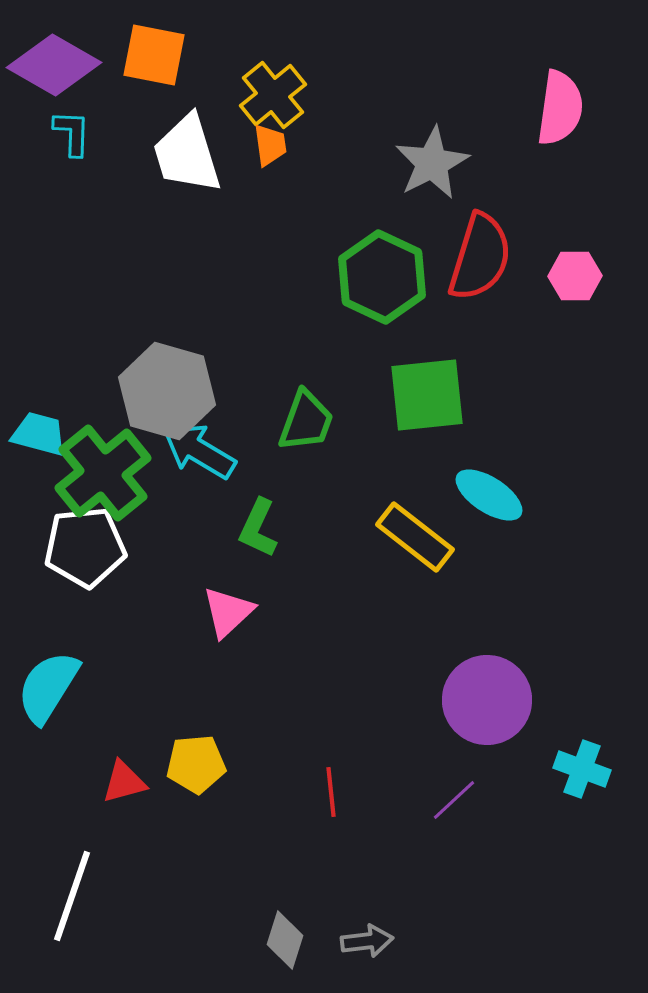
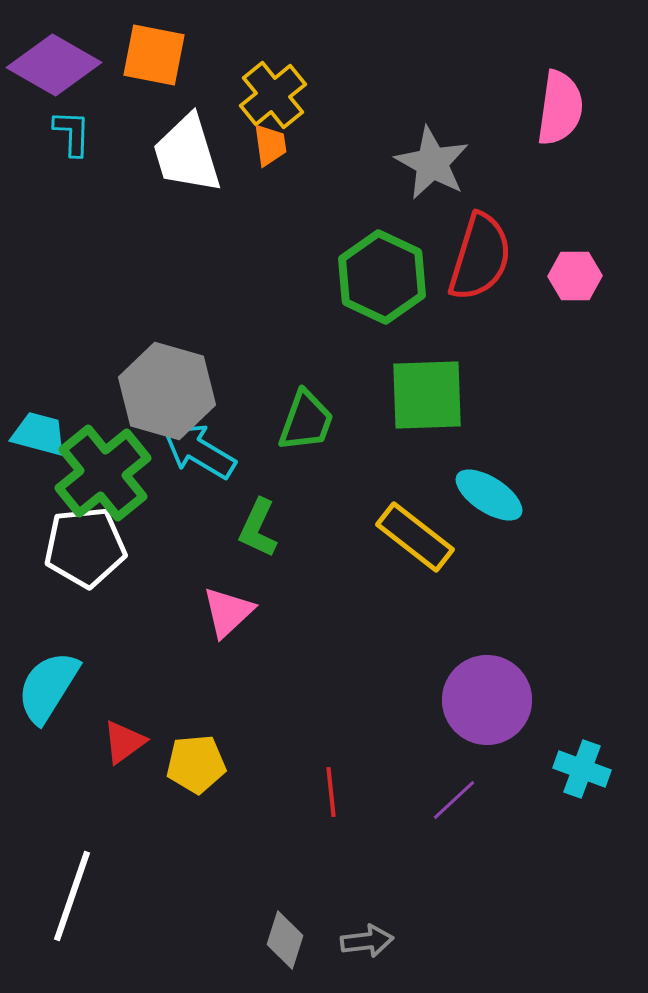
gray star: rotated 16 degrees counterclockwise
green square: rotated 4 degrees clockwise
red triangle: moved 40 px up; rotated 21 degrees counterclockwise
